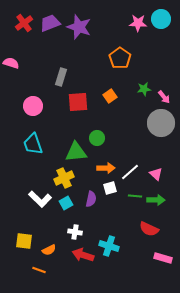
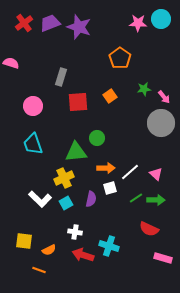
green line: moved 1 px right, 2 px down; rotated 40 degrees counterclockwise
